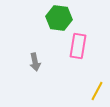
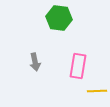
pink rectangle: moved 20 px down
yellow line: rotated 60 degrees clockwise
